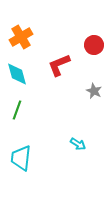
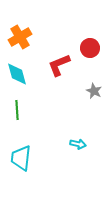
orange cross: moved 1 px left
red circle: moved 4 px left, 3 px down
green line: rotated 24 degrees counterclockwise
cyan arrow: rotated 21 degrees counterclockwise
